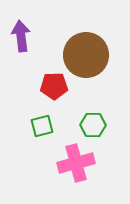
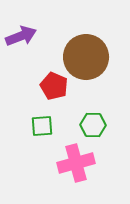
purple arrow: rotated 76 degrees clockwise
brown circle: moved 2 px down
red pentagon: rotated 24 degrees clockwise
green square: rotated 10 degrees clockwise
